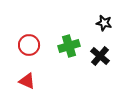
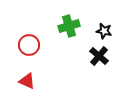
black star: moved 8 px down
green cross: moved 20 px up
black cross: moved 1 px left
